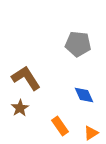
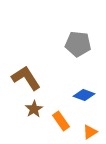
blue diamond: rotated 45 degrees counterclockwise
brown star: moved 14 px right, 1 px down
orange rectangle: moved 1 px right, 5 px up
orange triangle: moved 1 px left, 1 px up
